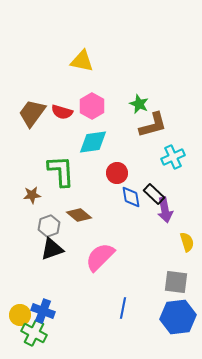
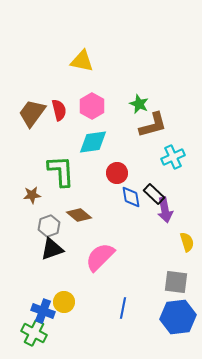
red semicircle: moved 3 px left, 2 px up; rotated 120 degrees counterclockwise
yellow circle: moved 44 px right, 13 px up
